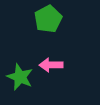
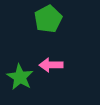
green star: rotated 8 degrees clockwise
